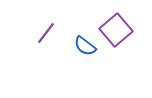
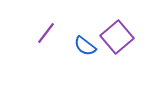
purple square: moved 1 px right, 7 px down
